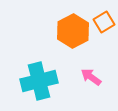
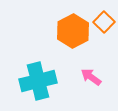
orange square: rotated 15 degrees counterclockwise
cyan cross: moved 1 px left
